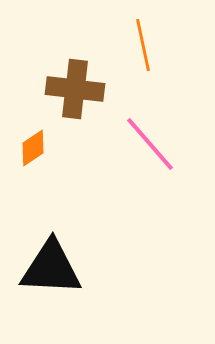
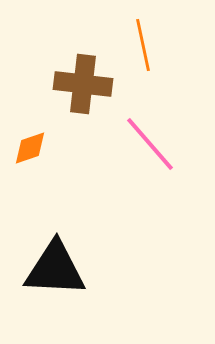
brown cross: moved 8 px right, 5 px up
orange diamond: moved 3 px left; rotated 15 degrees clockwise
black triangle: moved 4 px right, 1 px down
